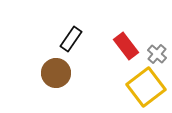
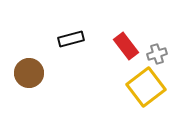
black rectangle: rotated 40 degrees clockwise
gray cross: rotated 30 degrees clockwise
brown circle: moved 27 px left
